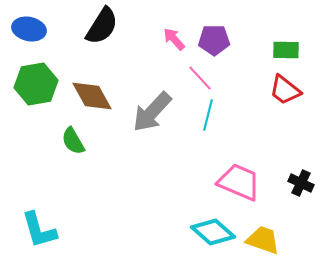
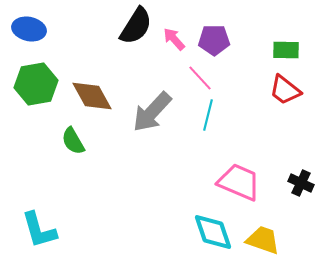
black semicircle: moved 34 px right
cyan diamond: rotated 30 degrees clockwise
